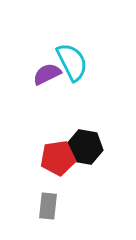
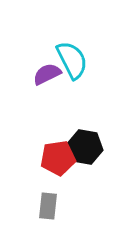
cyan semicircle: moved 2 px up
